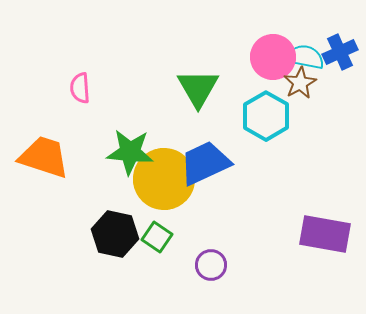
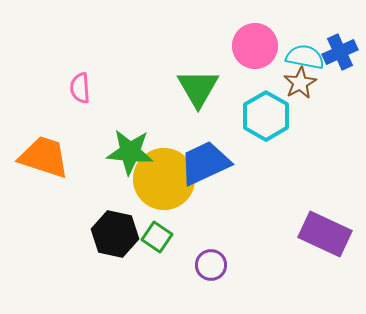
pink circle: moved 18 px left, 11 px up
purple rectangle: rotated 15 degrees clockwise
